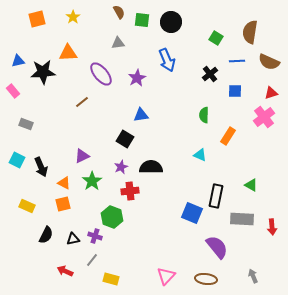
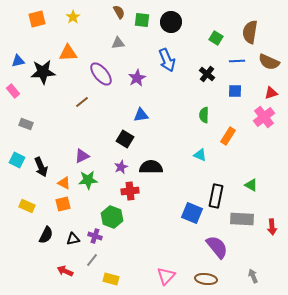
black cross at (210, 74): moved 3 px left; rotated 14 degrees counterclockwise
green star at (92, 181): moved 4 px left, 1 px up; rotated 30 degrees clockwise
